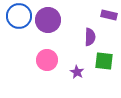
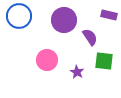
purple circle: moved 16 px right
purple semicircle: rotated 36 degrees counterclockwise
